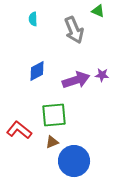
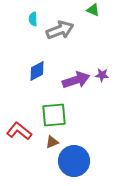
green triangle: moved 5 px left, 1 px up
gray arrow: moved 14 px left; rotated 88 degrees counterclockwise
red L-shape: moved 1 px down
